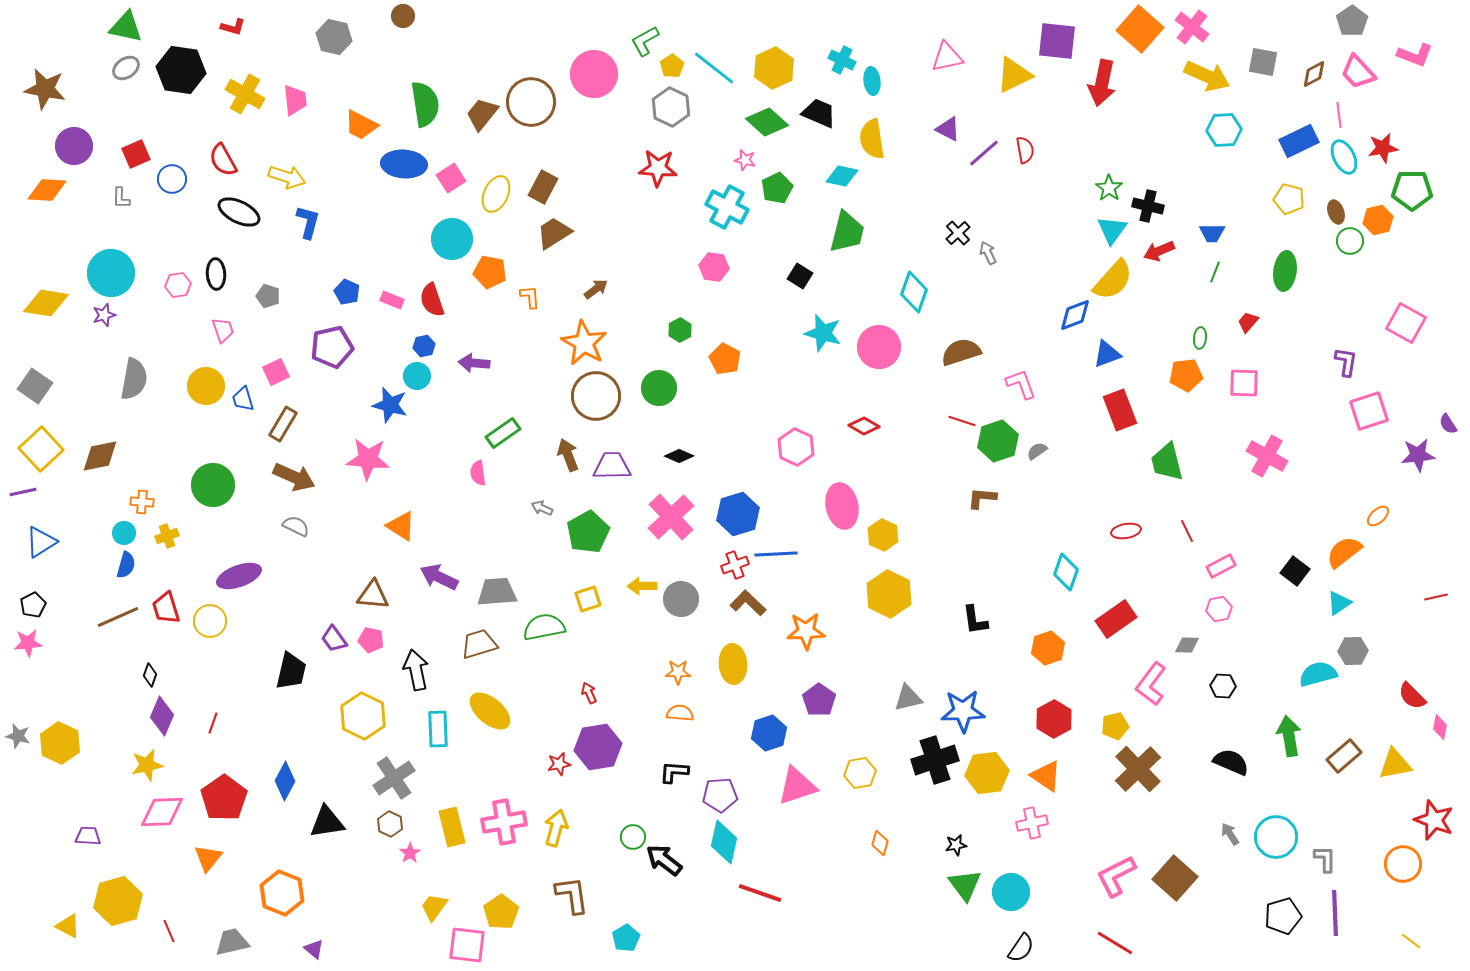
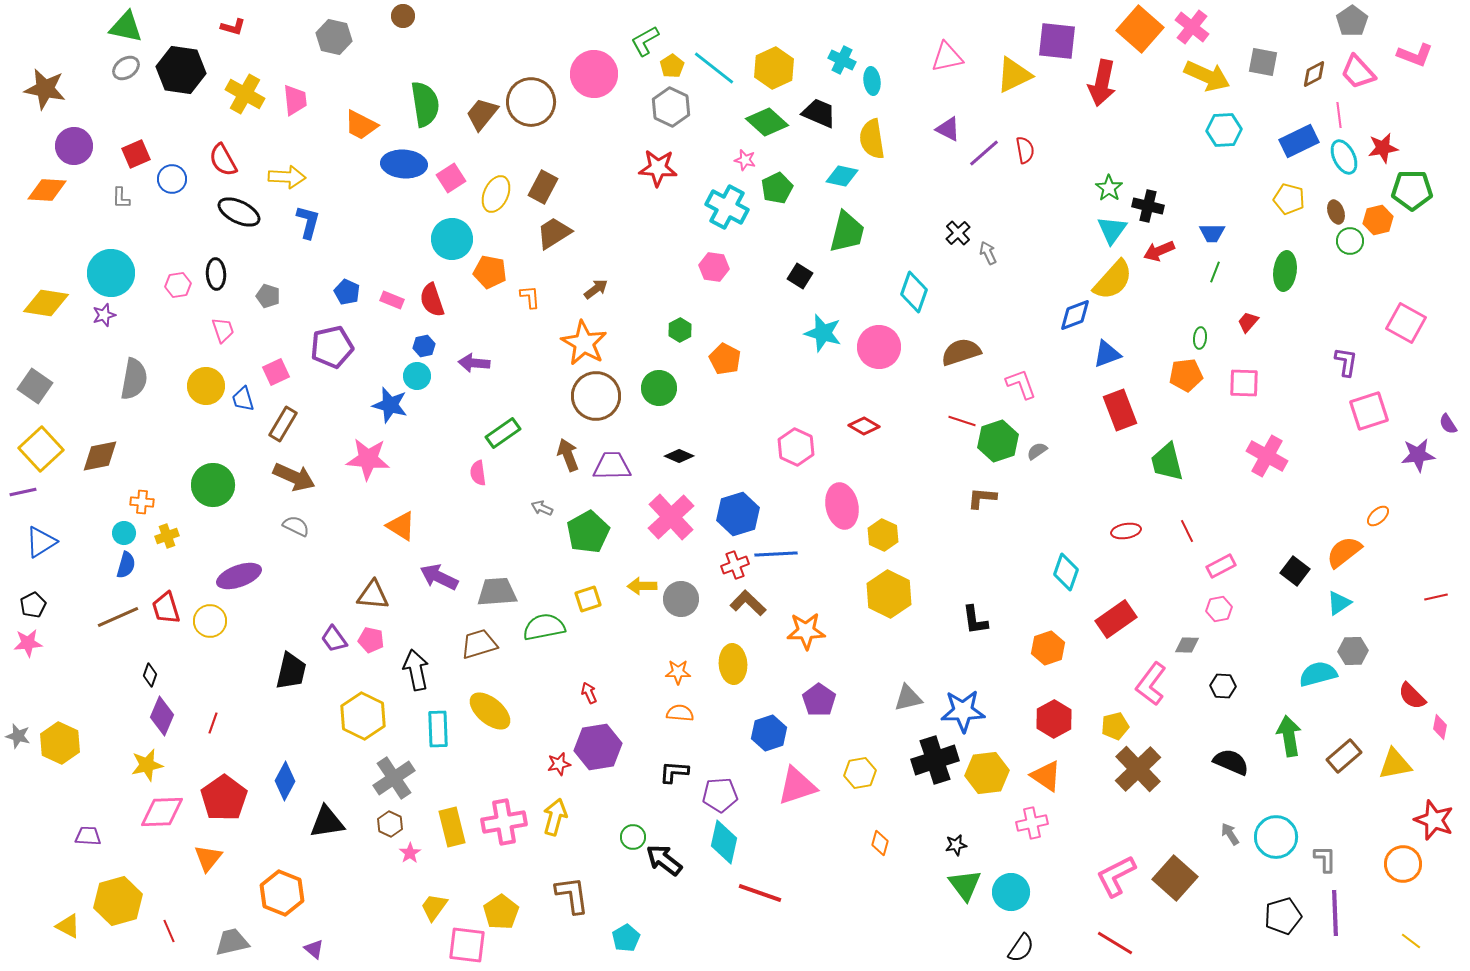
yellow arrow at (287, 177): rotated 15 degrees counterclockwise
yellow arrow at (556, 828): moved 1 px left, 11 px up
